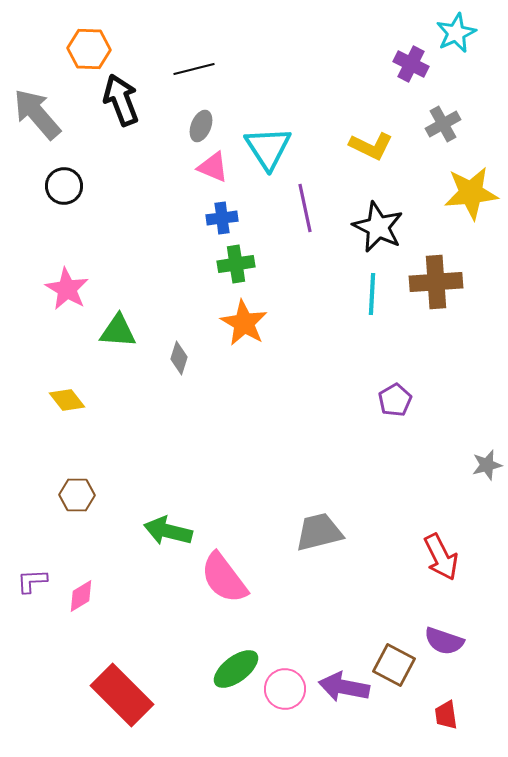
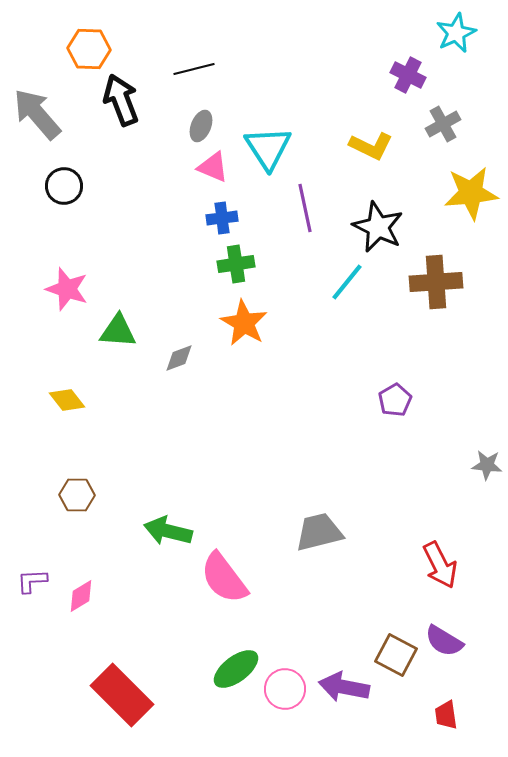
purple cross: moved 3 px left, 11 px down
pink star: rotated 12 degrees counterclockwise
cyan line: moved 25 px left, 12 px up; rotated 36 degrees clockwise
gray diamond: rotated 52 degrees clockwise
gray star: rotated 20 degrees clockwise
red arrow: moved 1 px left, 8 px down
purple semicircle: rotated 12 degrees clockwise
brown square: moved 2 px right, 10 px up
